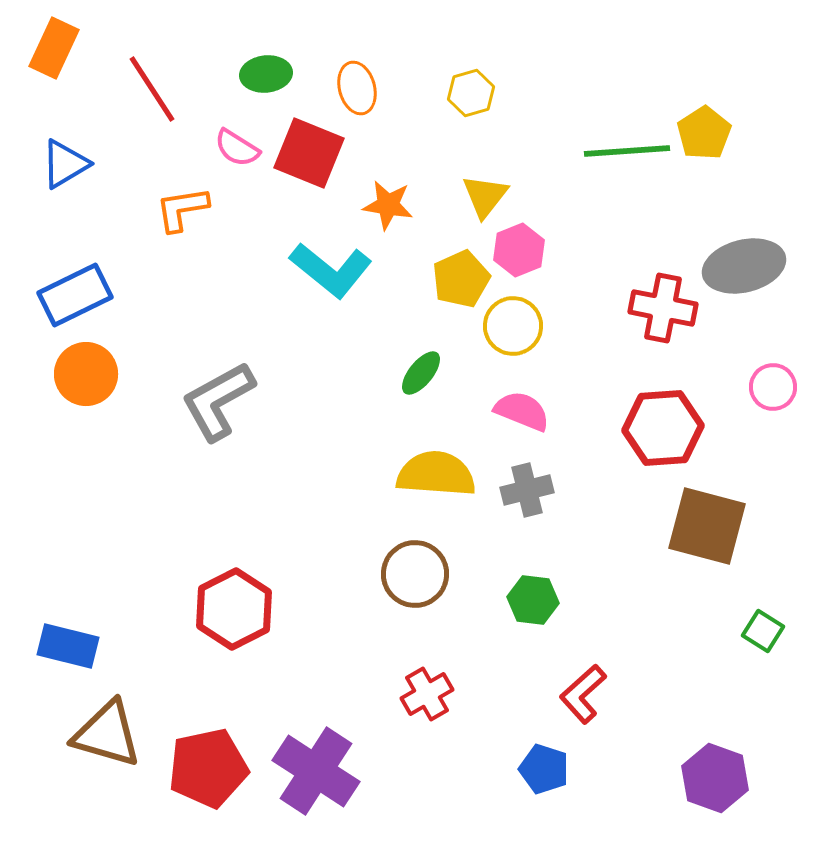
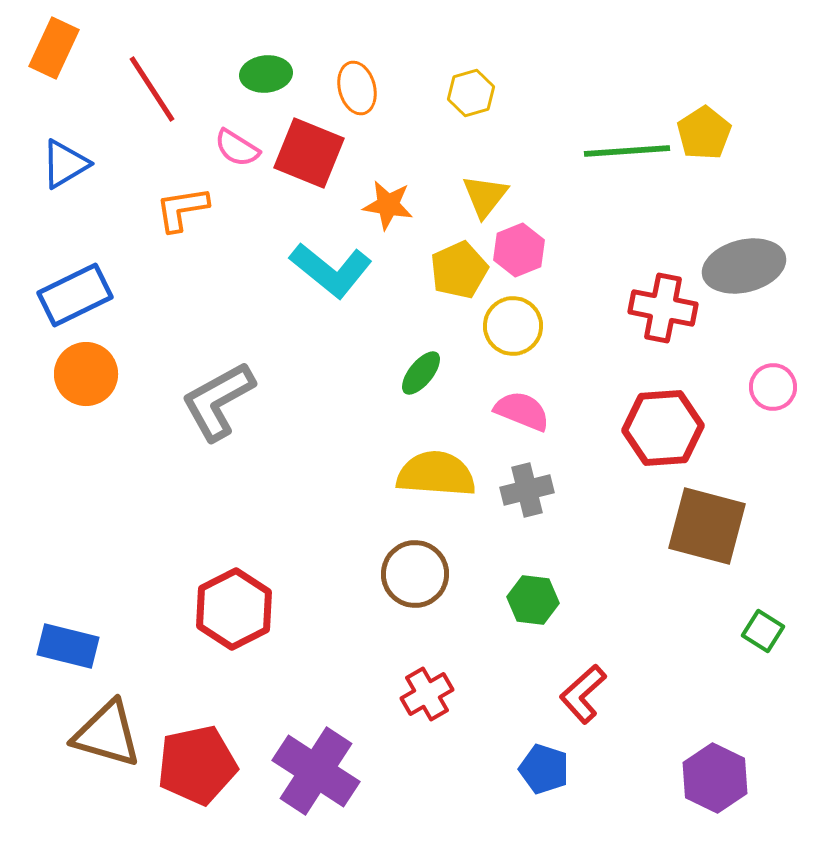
yellow pentagon at (461, 279): moved 2 px left, 9 px up
red pentagon at (208, 768): moved 11 px left, 3 px up
purple hexagon at (715, 778): rotated 6 degrees clockwise
